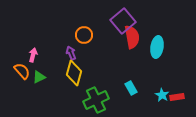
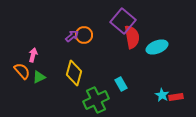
purple square: rotated 10 degrees counterclockwise
cyan ellipse: rotated 60 degrees clockwise
purple arrow: moved 1 px right, 17 px up; rotated 72 degrees clockwise
cyan rectangle: moved 10 px left, 4 px up
red rectangle: moved 1 px left
